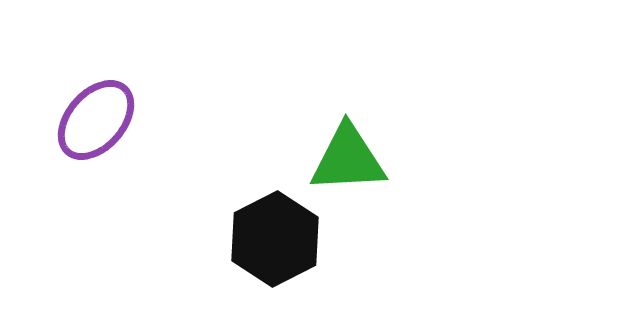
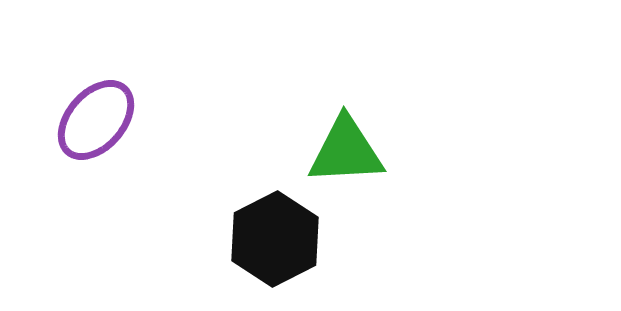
green triangle: moved 2 px left, 8 px up
